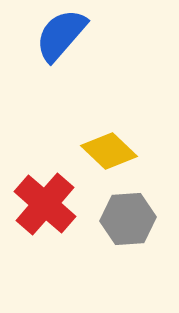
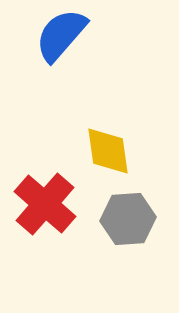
yellow diamond: moved 1 px left; rotated 38 degrees clockwise
